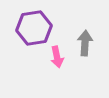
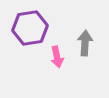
purple hexagon: moved 4 px left
